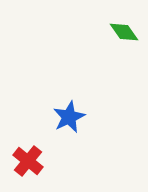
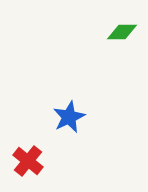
green diamond: moved 2 px left; rotated 56 degrees counterclockwise
